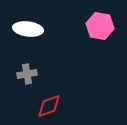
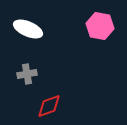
white ellipse: rotated 16 degrees clockwise
